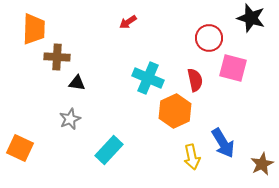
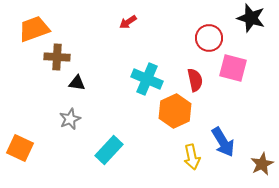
orange trapezoid: rotated 112 degrees counterclockwise
cyan cross: moved 1 px left, 1 px down
blue arrow: moved 1 px up
